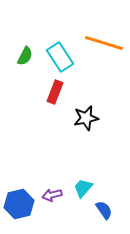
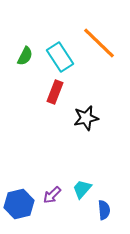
orange line: moved 5 px left; rotated 27 degrees clockwise
cyan trapezoid: moved 1 px left, 1 px down
purple arrow: rotated 30 degrees counterclockwise
blue semicircle: rotated 30 degrees clockwise
